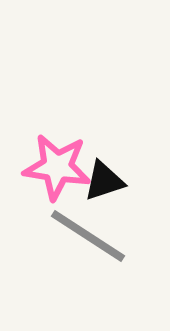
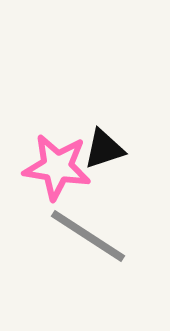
black triangle: moved 32 px up
